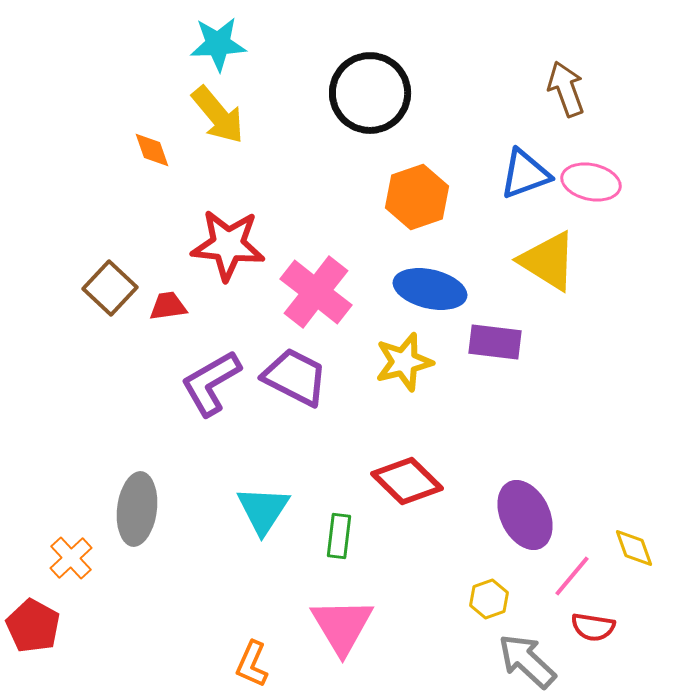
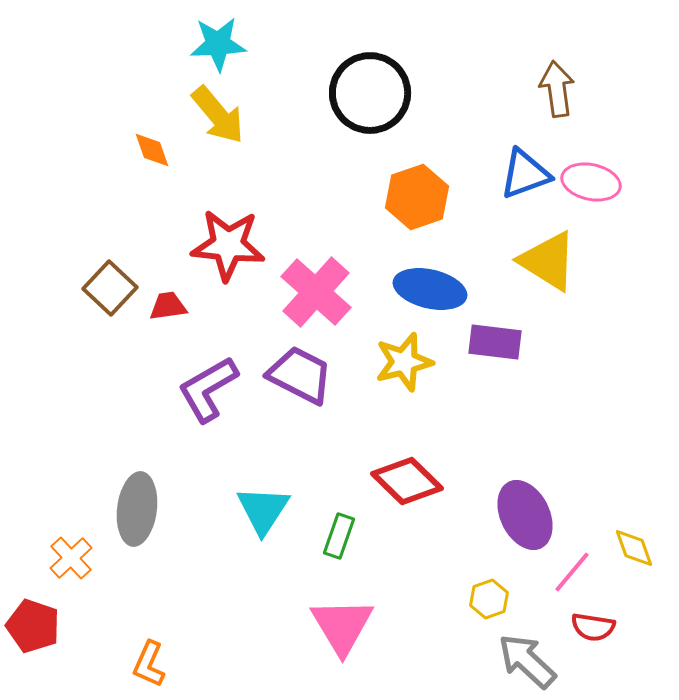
brown arrow: moved 9 px left; rotated 12 degrees clockwise
pink cross: rotated 4 degrees clockwise
purple trapezoid: moved 5 px right, 2 px up
purple L-shape: moved 3 px left, 6 px down
green rectangle: rotated 12 degrees clockwise
pink line: moved 4 px up
red pentagon: rotated 10 degrees counterclockwise
orange L-shape: moved 103 px left
